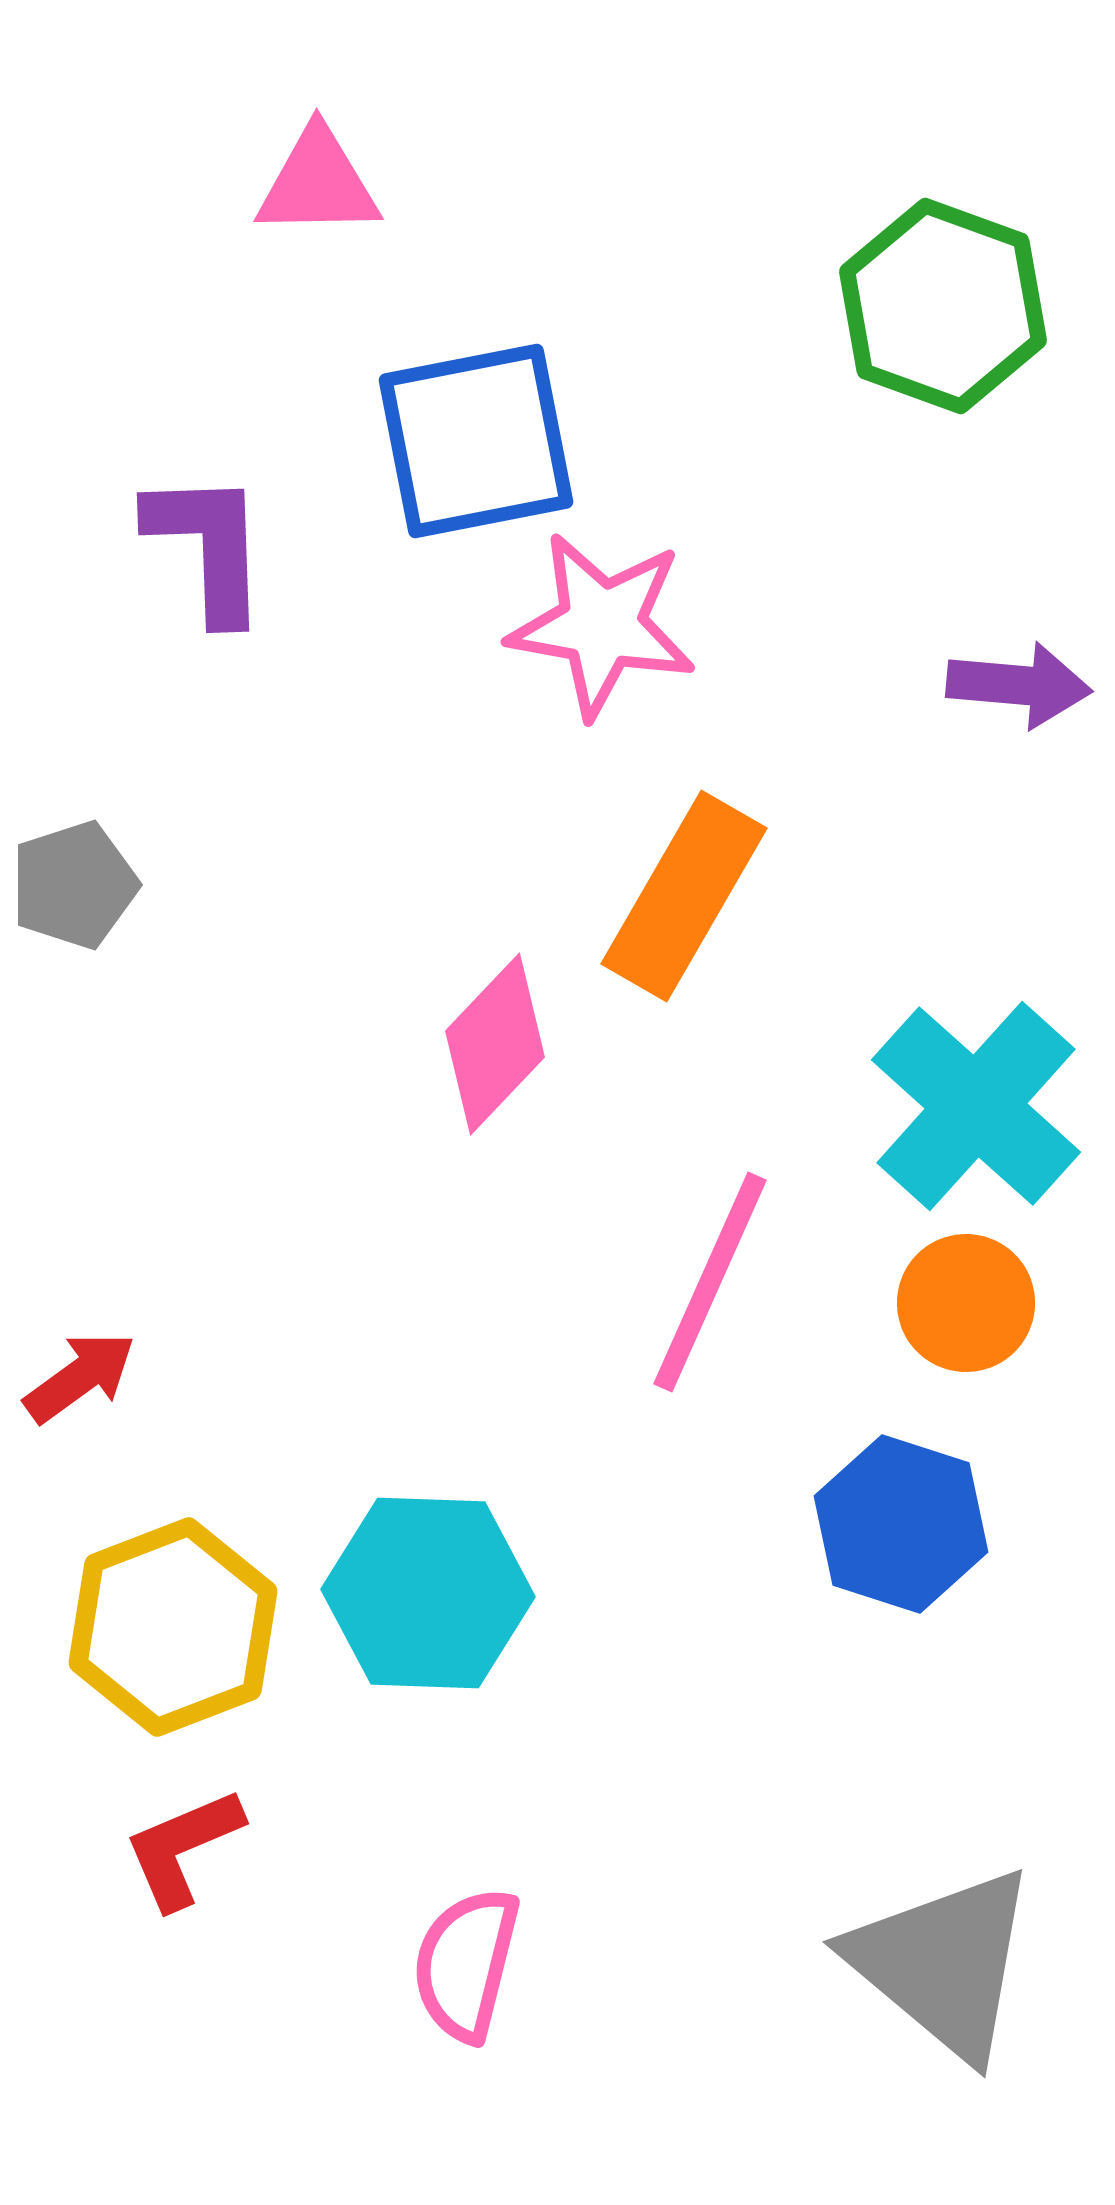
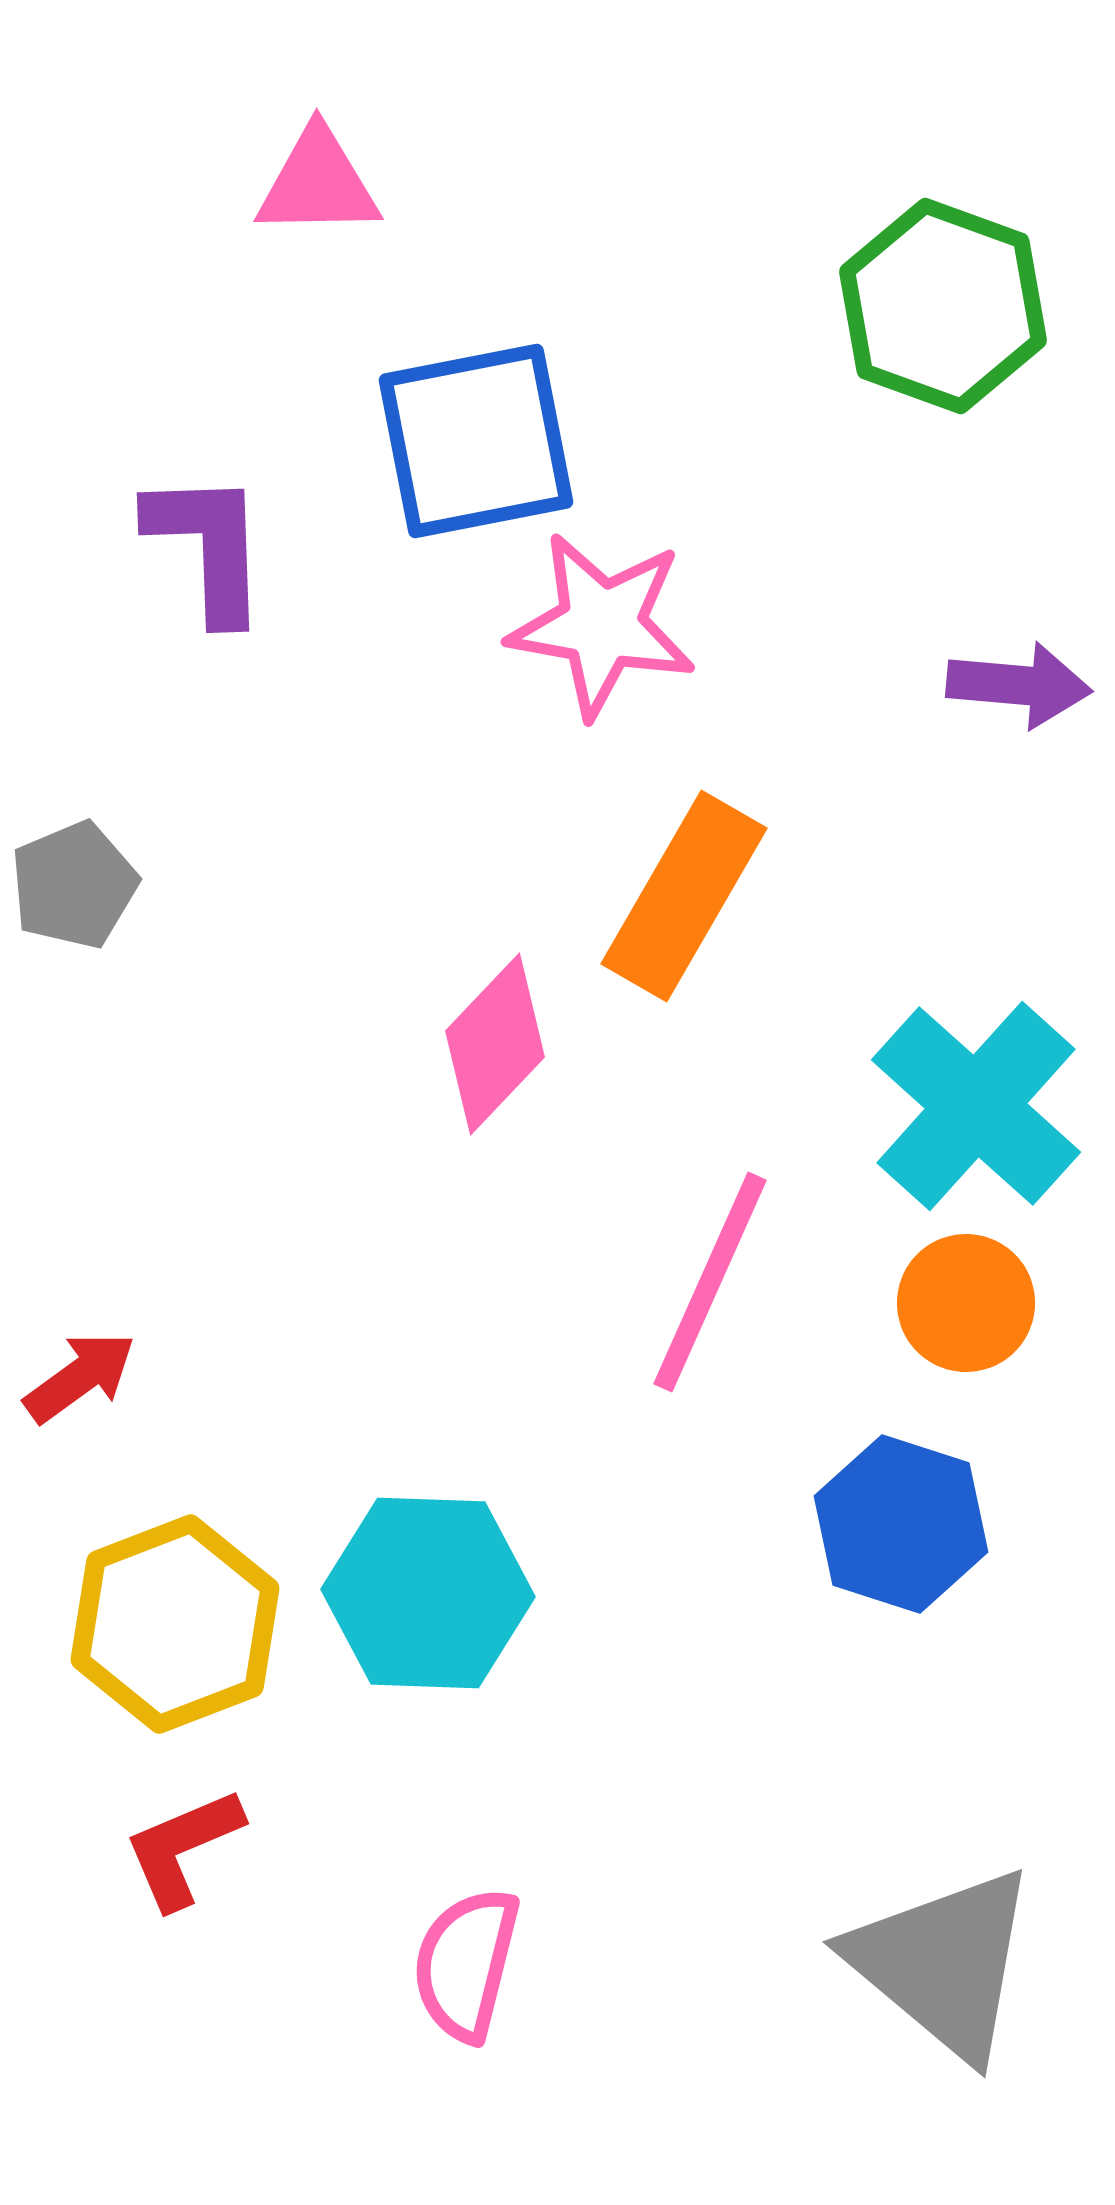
gray pentagon: rotated 5 degrees counterclockwise
yellow hexagon: moved 2 px right, 3 px up
